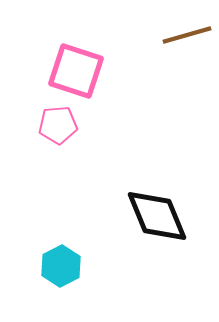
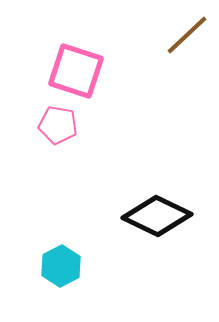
brown line: rotated 27 degrees counterclockwise
pink pentagon: rotated 15 degrees clockwise
black diamond: rotated 42 degrees counterclockwise
